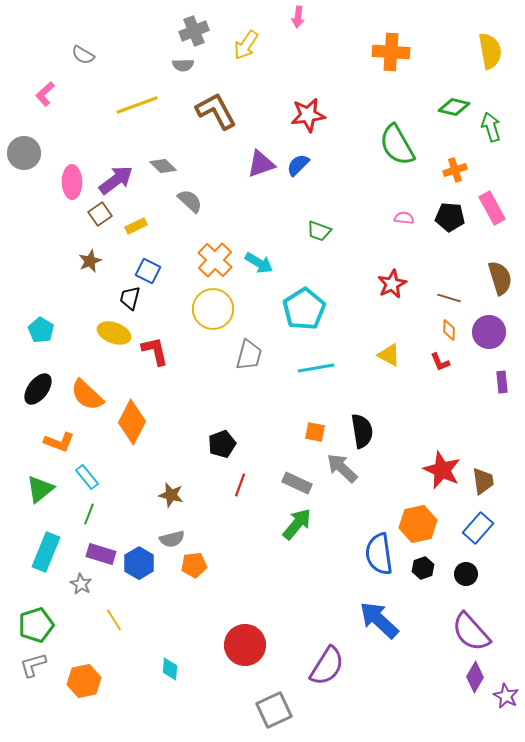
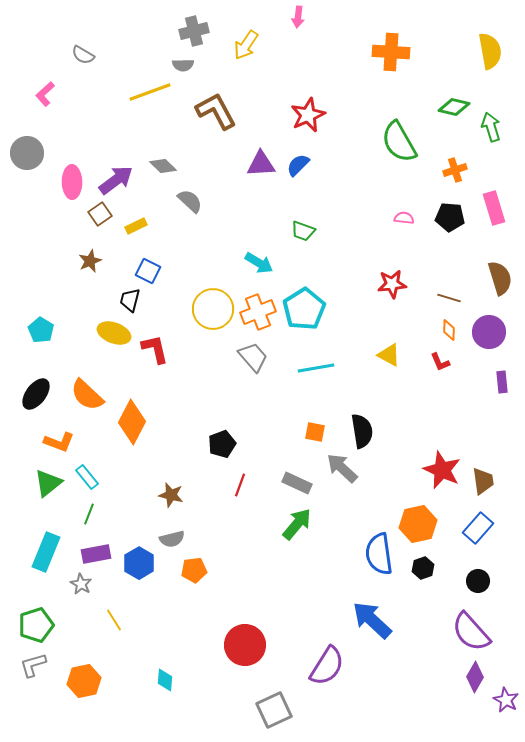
gray cross at (194, 31): rotated 8 degrees clockwise
yellow line at (137, 105): moved 13 px right, 13 px up
red star at (308, 115): rotated 16 degrees counterclockwise
green semicircle at (397, 145): moved 2 px right, 3 px up
gray circle at (24, 153): moved 3 px right
purple triangle at (261, 164): rotated 16 degrees clockwise
pink rectangle at (492, 208): moved 2 px right; rotated 12 degrees clockwise
green trapezoid at (319, 231): moved 16 px left
orange cross at (215, 260): moved 43 px right, 52 px down; rotated 24 degrees clockwise
red star at (392, 284): rotated 20 degrees clockwise
black trapezoid at (130, 298): moved 2 px down
red L-shape at (155, 351): moved 2 px up
gray trapezoid at (249, 355): moved 4 px right, 2 px down; rotated 56 degrees counterclockwise
black ellipse at (38, 389): moved 2 px left, 5 px down
green triangle at (40, 489): moved 8 px right, 6 px up
purple rectangle at (101, 554): moved 5 px left; rotated 28 degrees counterclockwise
orange pentagon at (194, 565): moved 5 px down
black circle at (466, 574): moved 12 px right, 7 px down
blue arrow at (379, 620): moved 7 px left
cyan diamond at (170, 669): moved 5 px left, 11 px down
purple star at (506, 696): moved 4 px down
